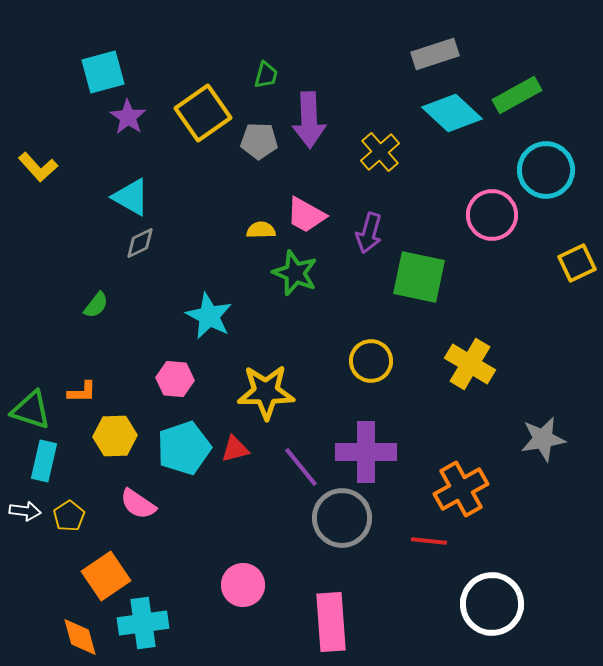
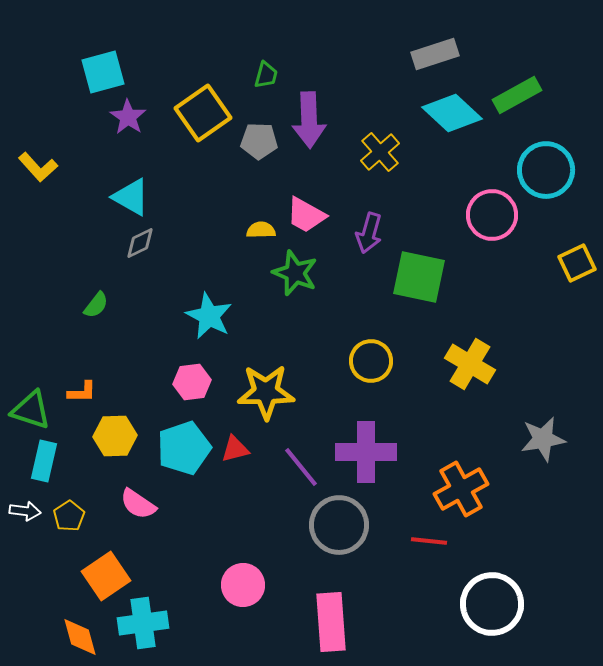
pink hexagon at (175, 379): moved 17 px right, 3 px down; rotated 12 degrees counterclockwise
gray circle at (342, 518): moved 3 px left, 7 px down
